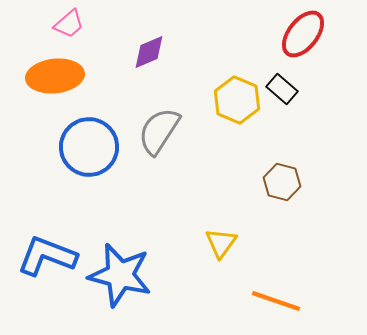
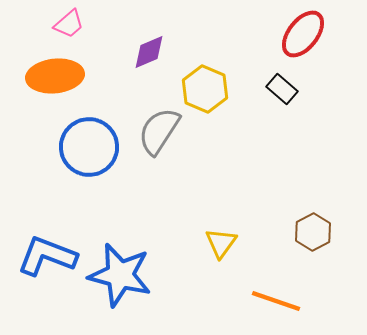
yellow hexagon: moved 32 px left, 11 px up
brown hexagon: moved 31 px right, 50 px down; rotated 18 degrees clockwise
